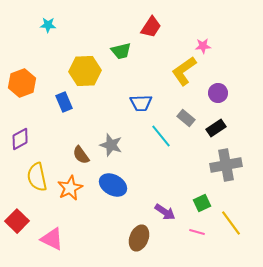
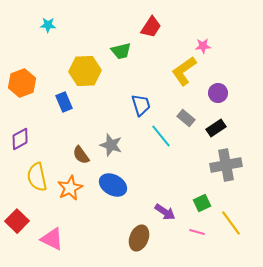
blue trapezoid: moved 2 px down; rotated 105 degrees counterclockwise
